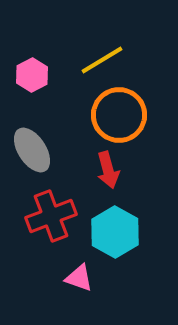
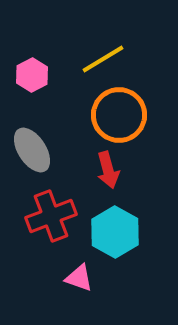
yellow line: moved 1 px right, 1 px up
